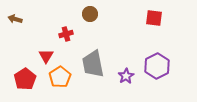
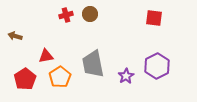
brown arrow: moved 17 px down
red cross: moved 19 px up
red triangle: rotated 49 degrees clockwise
